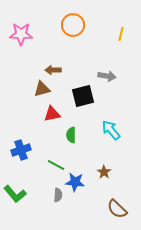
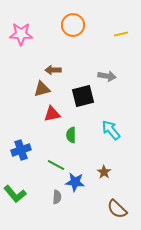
yellow line: rotated 64 degrees clockwise
gray semicircle: moved 1 px left, 2 px down
